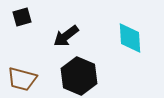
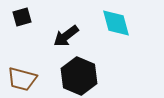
cyan diamond: moved 14 px left, 15 px up; rotated 12 degrees counterclockwise
